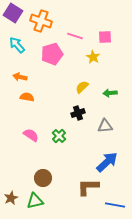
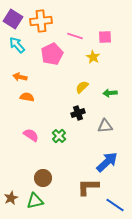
purple square: moved 6 px down
orange cross: rotated 25 degrees counterclockwise
pink pentagon: rotated 10 degrees counterclockwise
blue line: rotated 24 degrees clockwise
